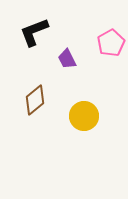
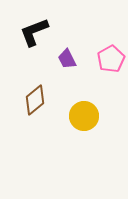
pink pentagon: moved 16 px down
